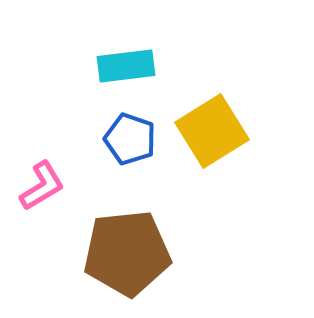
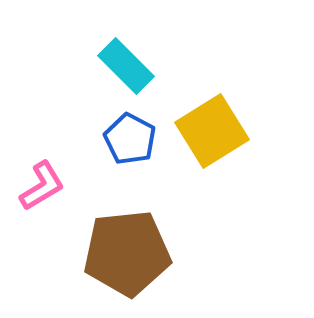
cyan rectangle: rotated 52 degrees clockwise
blue pentagon: rotated 9 degrees clockwise
